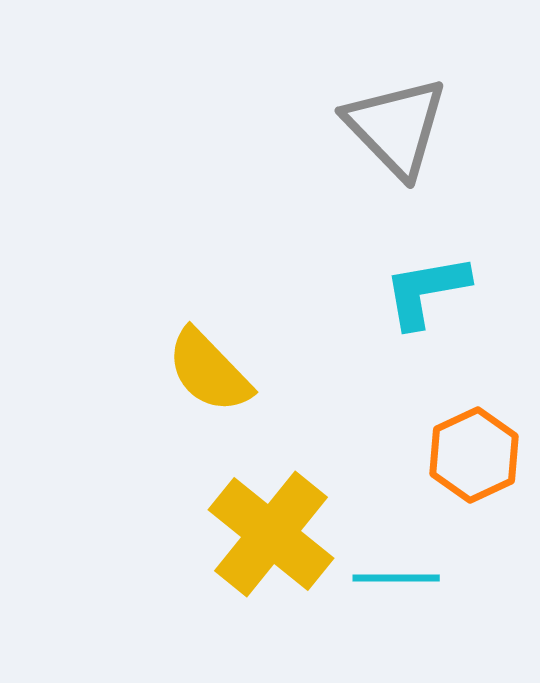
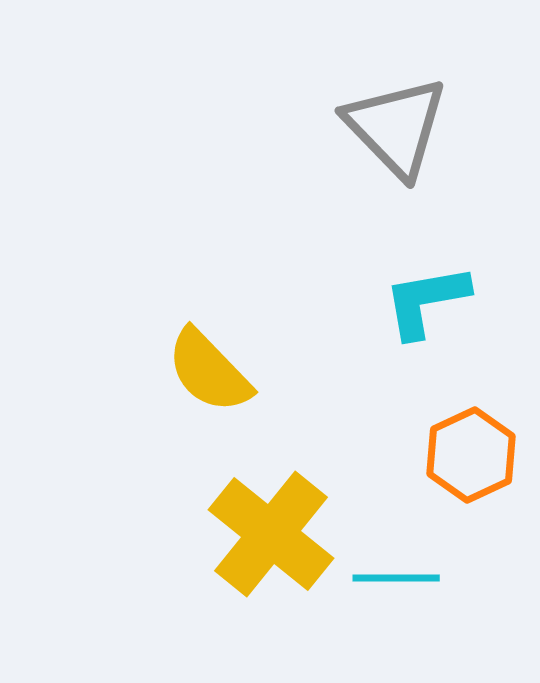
cyan L-shape: moved 10 px down
orange hexagon: moved 3 px left
